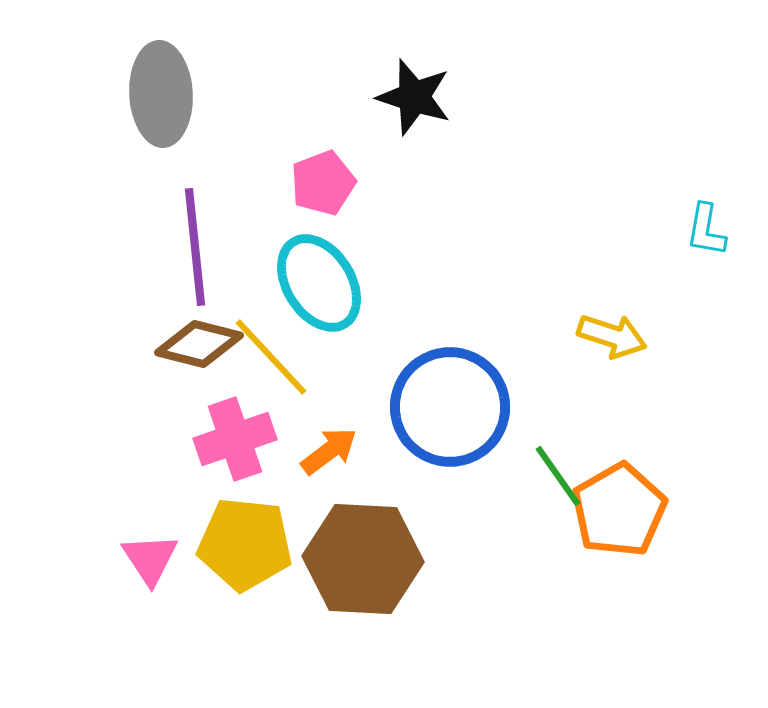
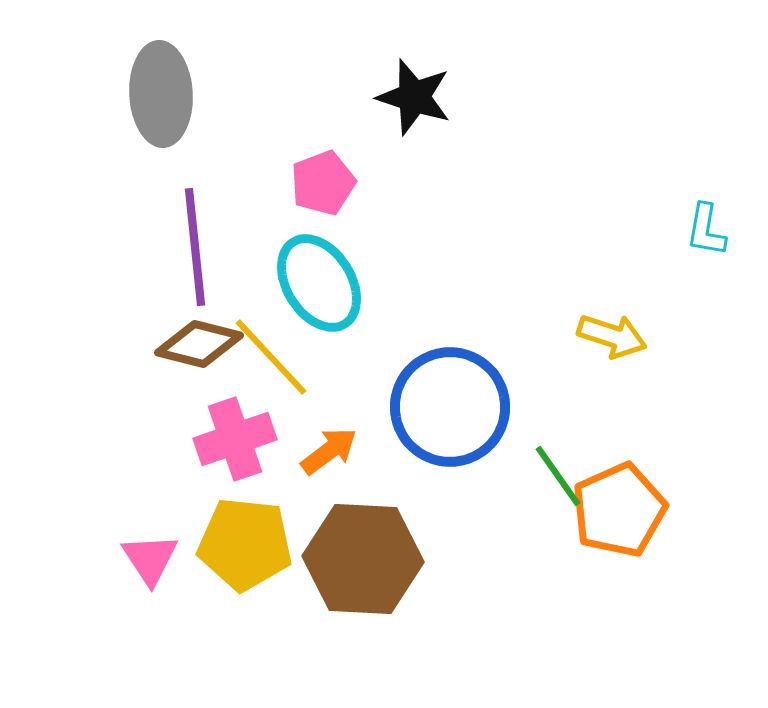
orange pentagon: rotated 6 degrees clockwise
